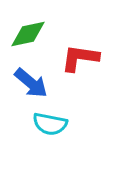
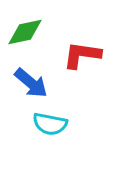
green diamond: moved 3 px left, 2 px up
red L-shape: moved 2 px right, 3 px up
